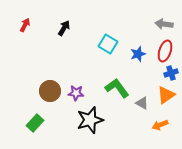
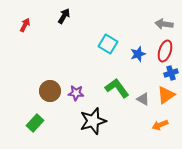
black arrow: moved 12 px up
gray triangle: moved 1 px right, 4 px up
black star: moved 3 px right, 1 px down
